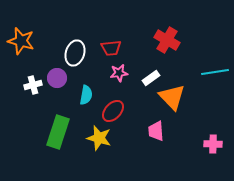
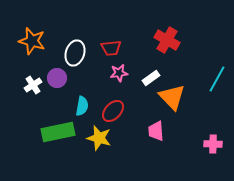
orange star: moved 11 px right
cyan line: moved 2 px right, 7 px down; rotated 52 degrees counterclockwise
white cross: rotated 18 degrees counterclockwise
cyan semicircle: moved 4 px left, 11 px down
green rectangle: rotated 60 degrees clockwise
